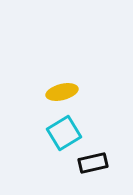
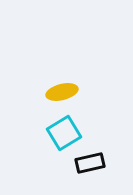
black rectangle: moved 3 px left
